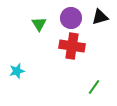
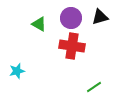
green triangle: rotated 28 degrees counterclockwise
green line: rotated 21 degrees clockwise
